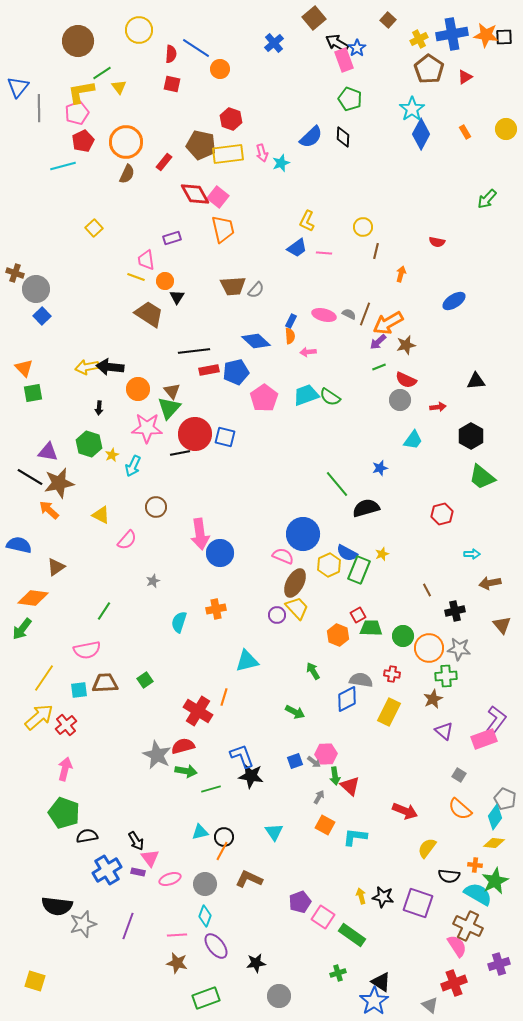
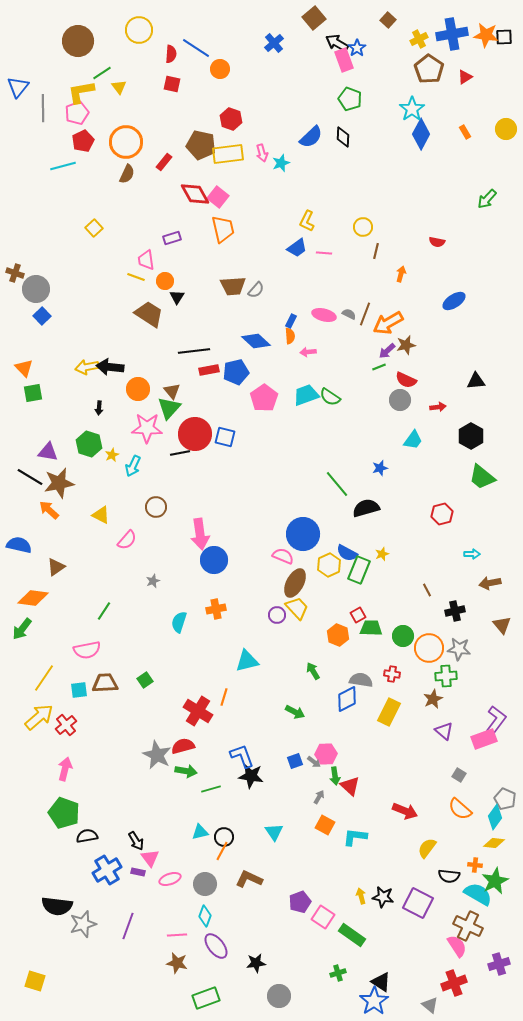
gray line at (39, 108): moved 4 px right
purple arrow at (378, 342): moved 9 px right, 9 px down
blue circle at (220, 553): moved 6 px left, 7 px down
purple square at (418, 903): rotated 8 degrees clockwise
